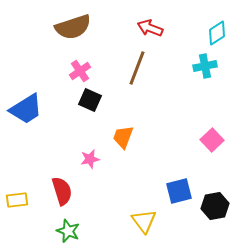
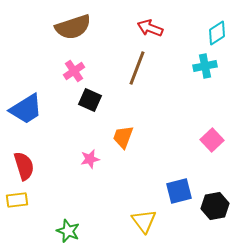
pink cross: moved 6 px left
red semicircle: moved 38 px left, 25 px up
